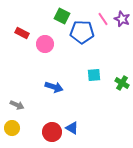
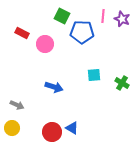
pink line: moved 3 px up; rotated 40 degrees clockwise
